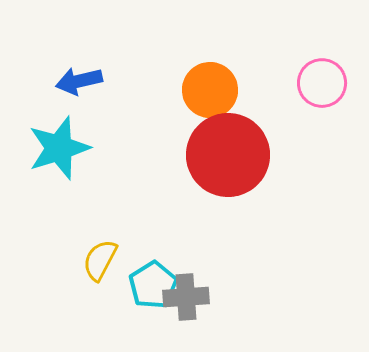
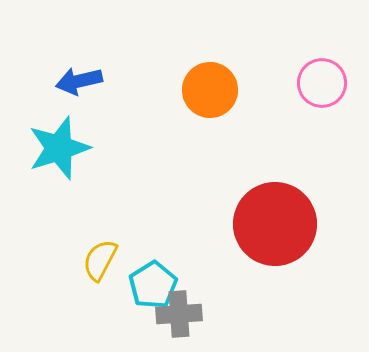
red circle: moved 47 px right, 69 px down
gray cross: moved 7 px left, 17 px down
